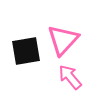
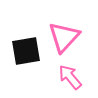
pink triangle: moved 1 px right, 3 px up
